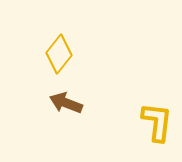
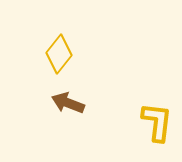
brown arrow: moved 2 px right
